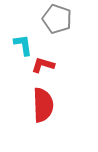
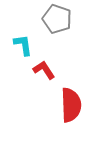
red L-shape: moved 1 px right, 5 px down; rotated 40 degrees clockwise
red semicircle: moved 28 px right
